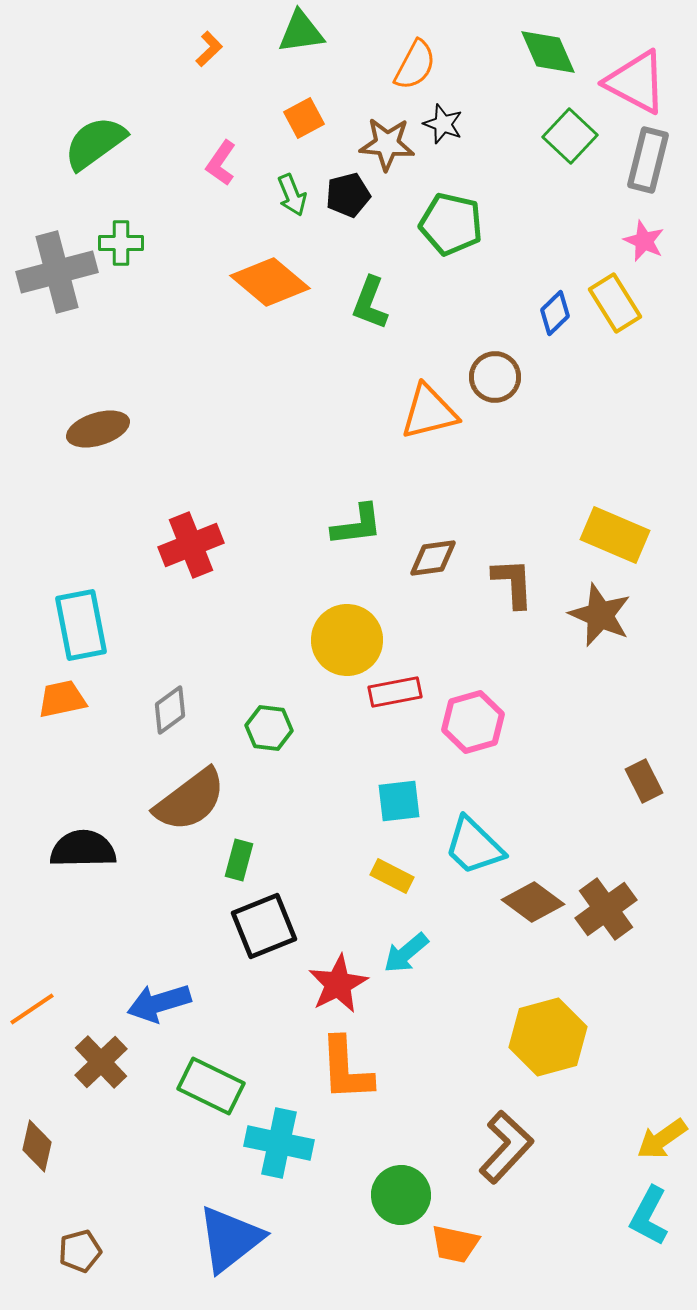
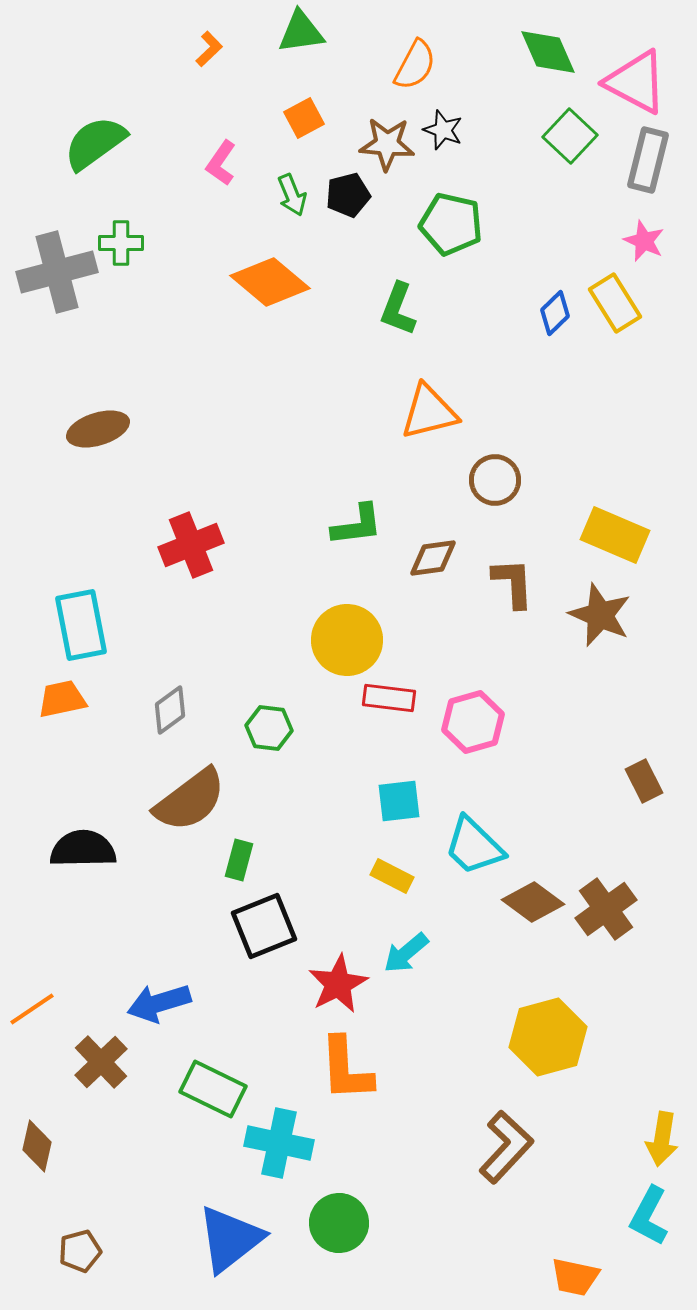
black star at (443, 124): moved 6 px down
green L-shape at (370, 303): moved 28 px right, 6 px down
brown circle at (495, 377): moved 103 px down
red rectangle at (395, 692): moved 6 px left, 6 px down; rotated 18 degrees clockwise
green rectangle at (211, 1086): moved 2 px right, 3 px down
yellow arrow at (662, 1139): rotated 46 degrees counterclockwise
green circle at (401, 1195): moved 62 px left, 28 px down
orange trapezoid at (455, 1244): moved 120 px right, 33 px down
